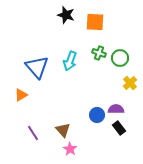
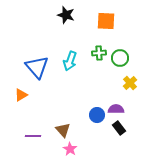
orange square: moved 11 px right, 1 px up
green cross: rotated 24 degrees counterclockwise
purple line: moved 3 px down; rotated 56 degrees counterclockwise
